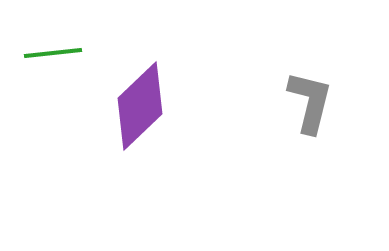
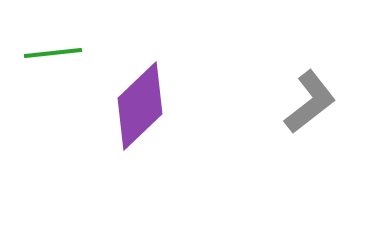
gray L-shape: rotated 38 degrees clockwise
